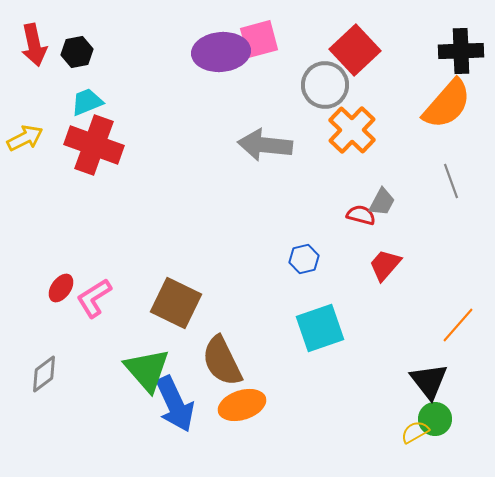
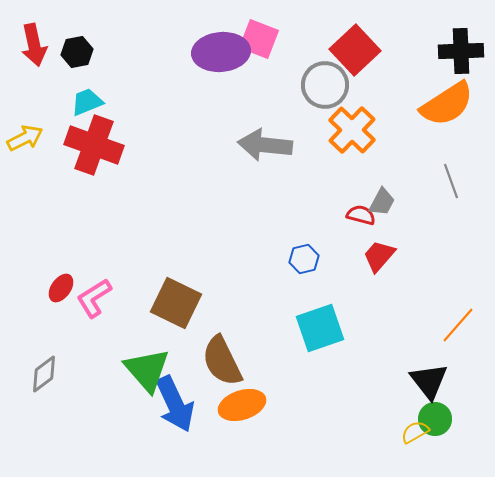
pink square: rotated 36 degrees clockwise
orange semicircle: rotated 16 degrees clockwise
red trapezoid: moved 6 px left, 9 px up
